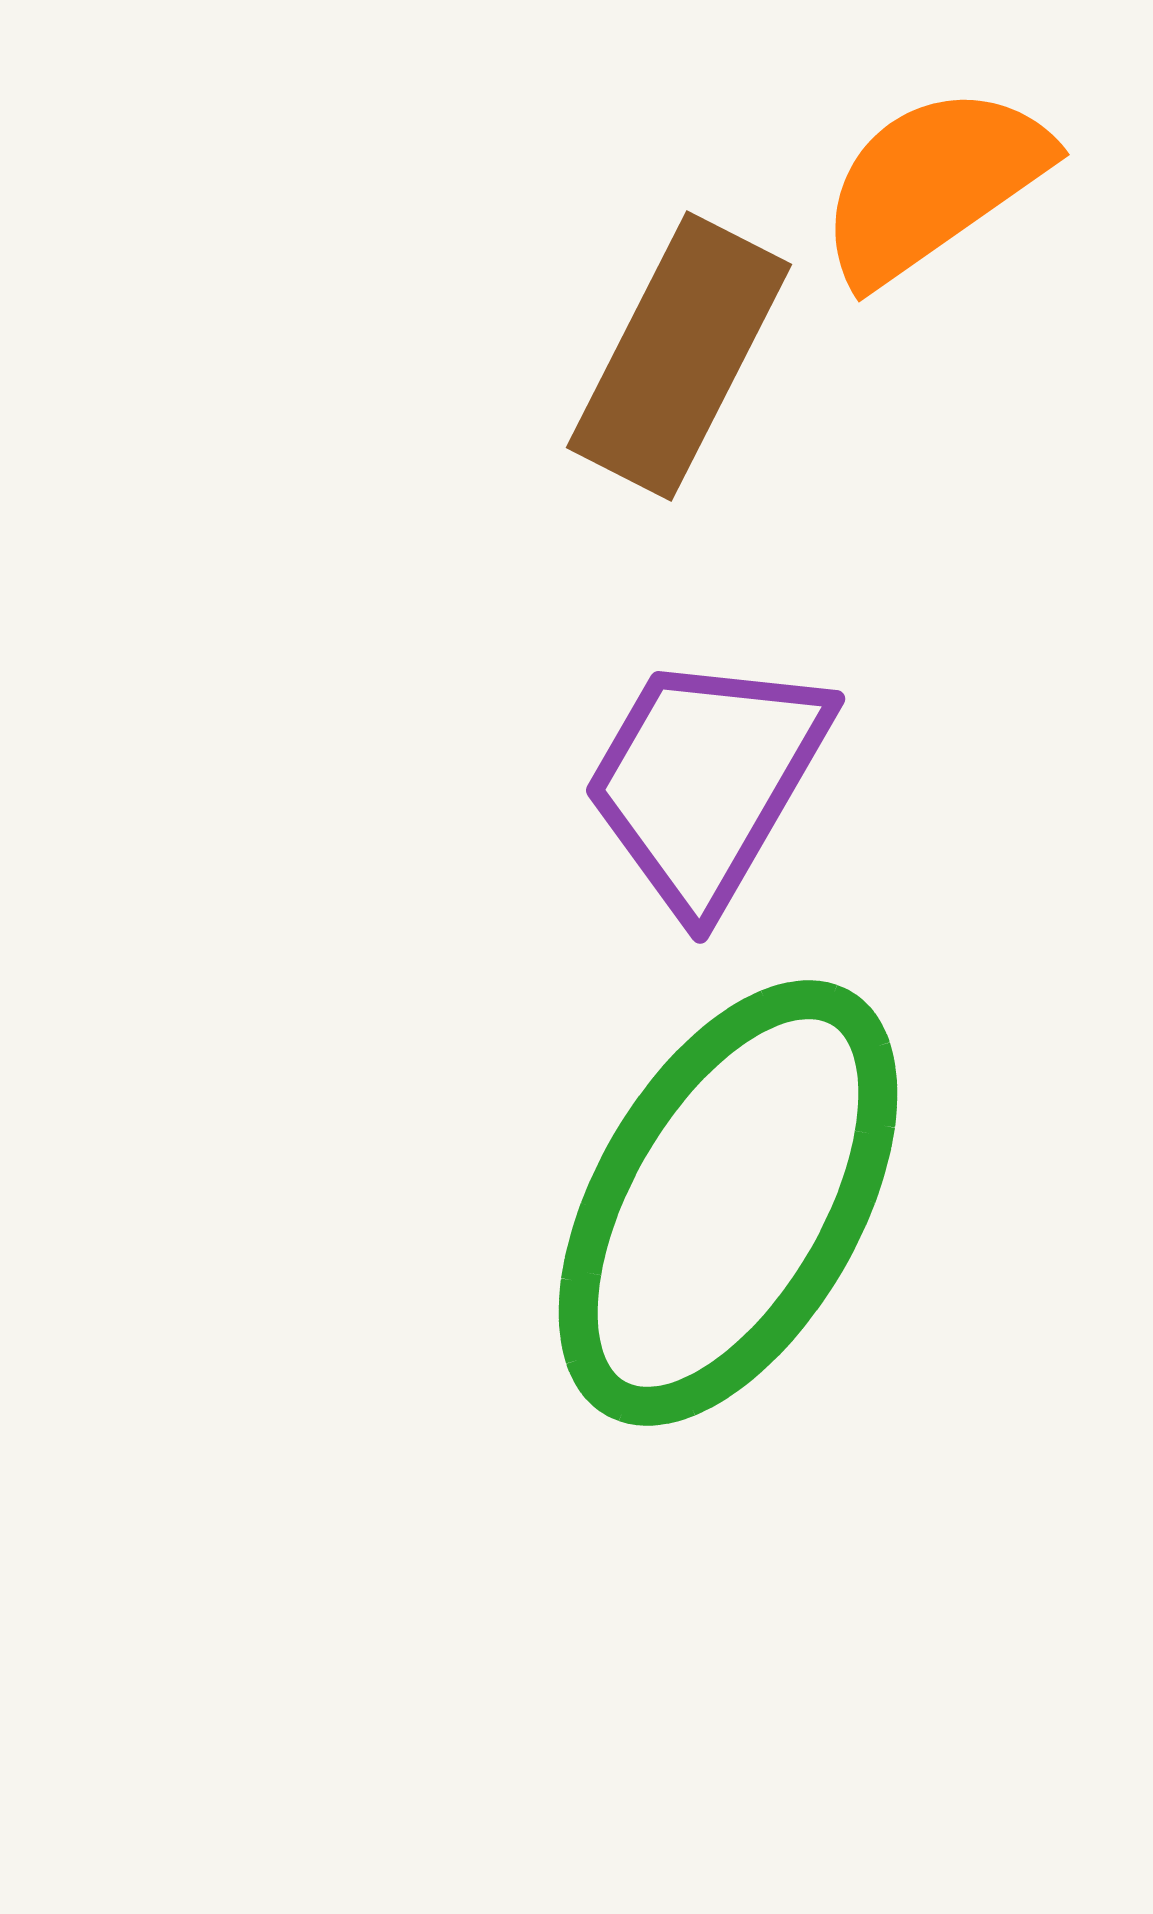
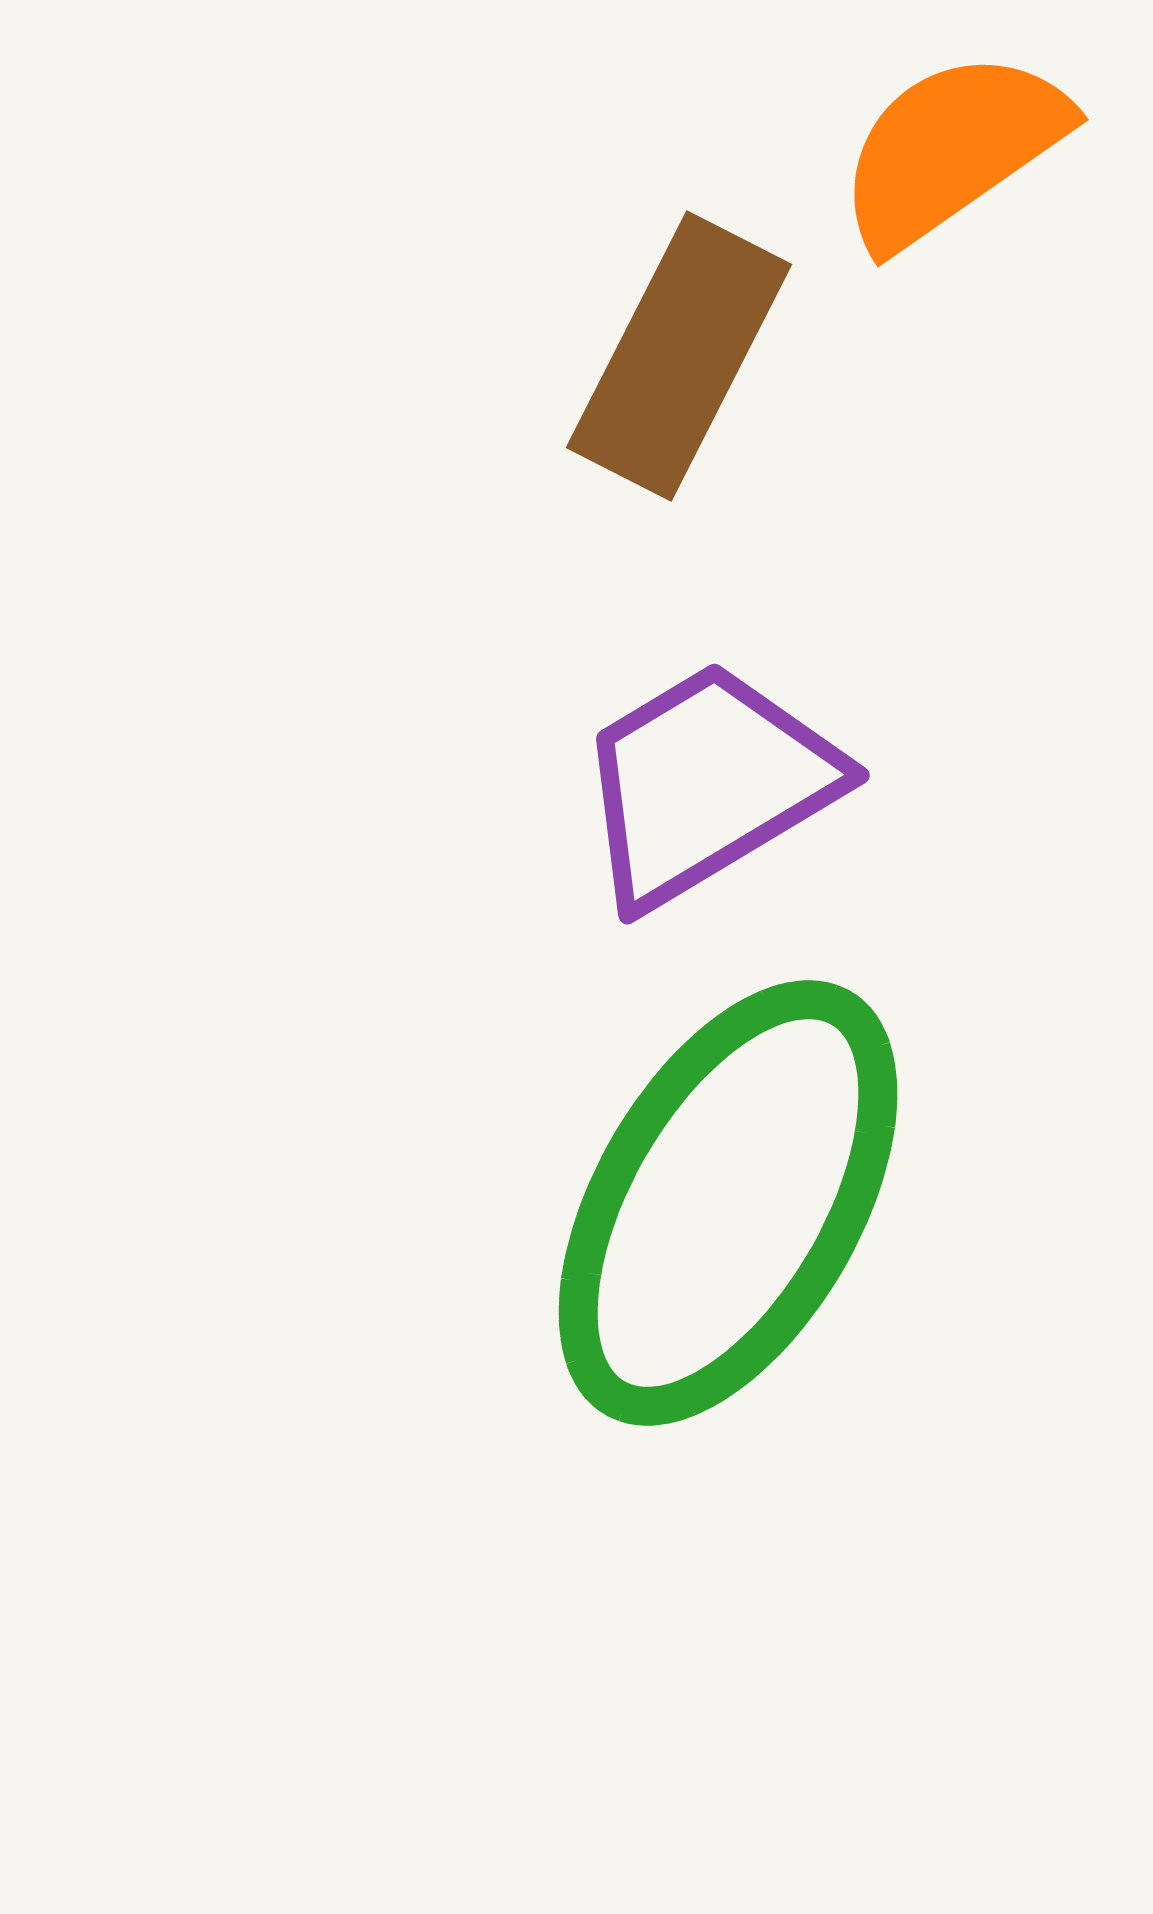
orange semicircle: moved 19 px right, 35 px up
purple trapezoid: moved 1 px right, 3 px down; rotated 29 degrees clockwise
